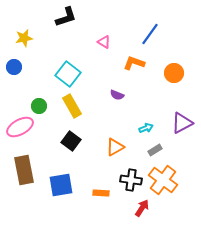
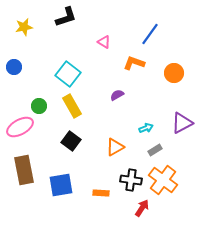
yellow star: moved 11 px up
purple semicircle: rotated 128 degrees clockwise
